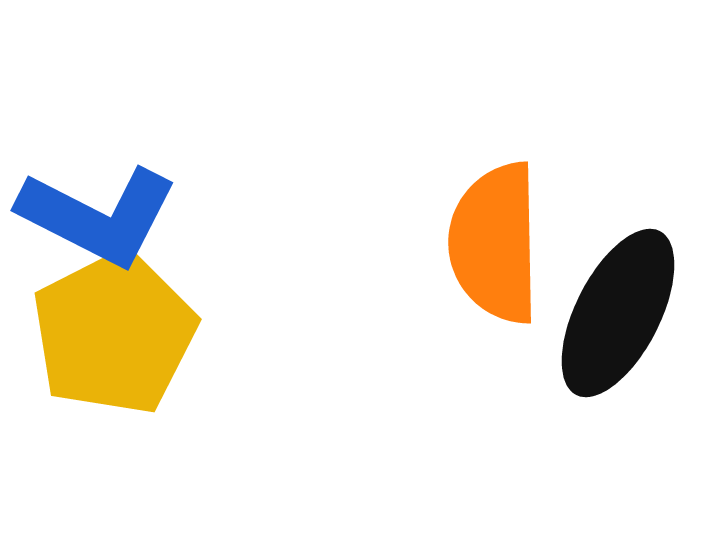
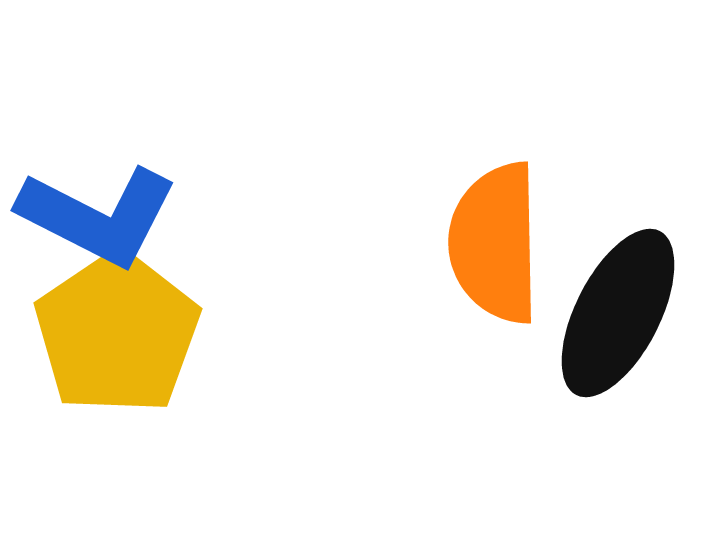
yellow pentagon: moved 3 px right; rotated 7 degrees counterclockwise
